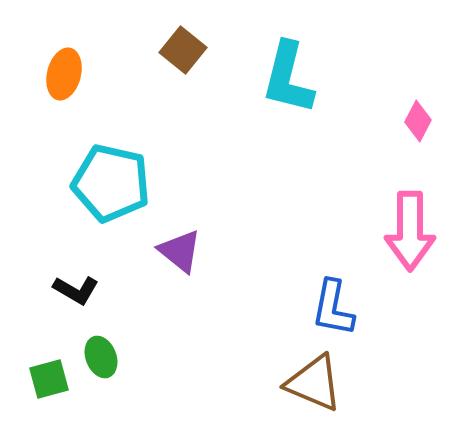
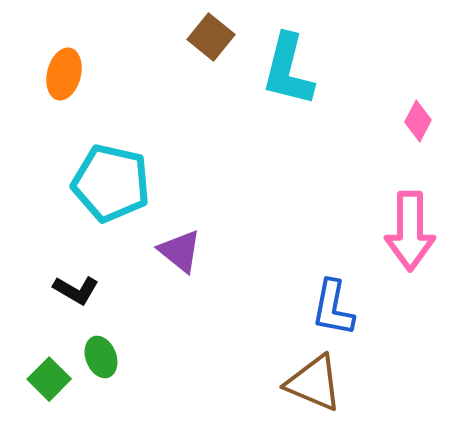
brown square: moved 28 px right, 13 px up
cyan L-shape: moved 8 px up
green square: rotated 30 degrees counterclockwise
